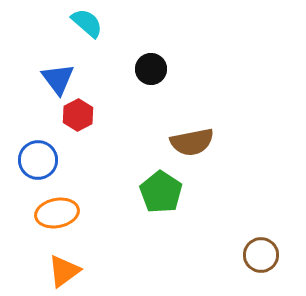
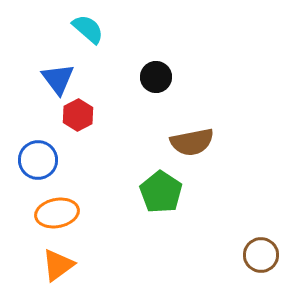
cyan semicircle: moved 1 px right, 6 px down
black circle: moved 5 px right, 8 px down
orange triangle: moved 6 px left, 6 px up
